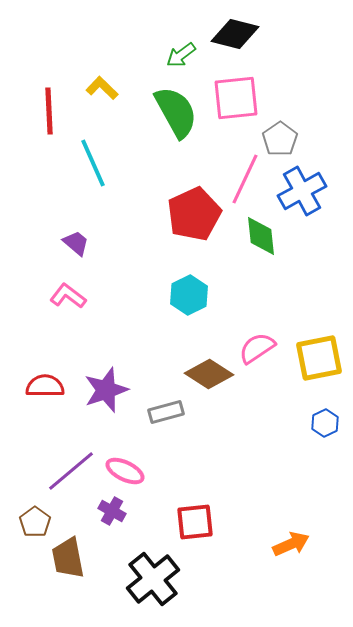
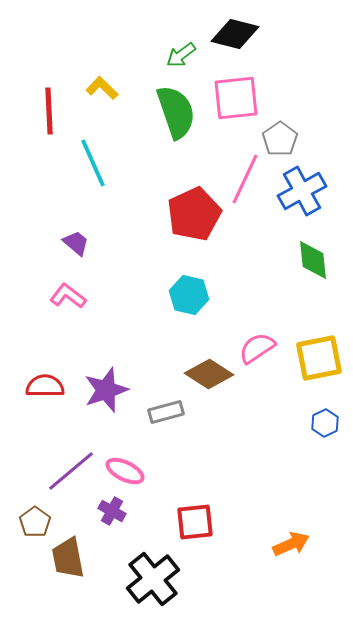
green semicircle: rotated 10 degrees clockwise
green diamond: moved 52 px right, 24 px down
cyan hexagon: rotated 21 degrees counterclockwise
